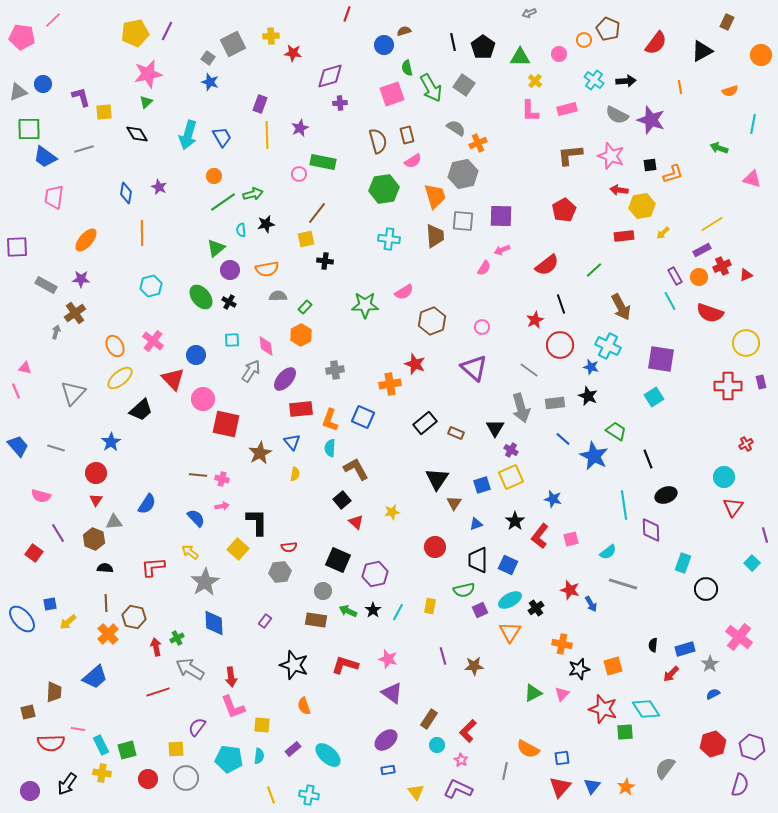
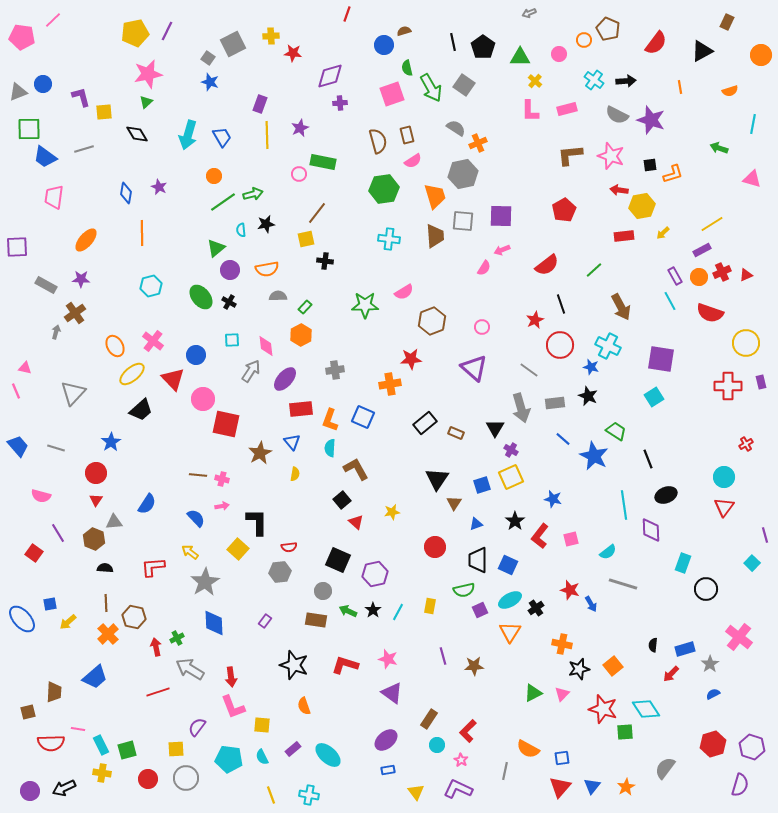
red cross at (722, 266): moved 6 px down
red star at (415, 364): moved 4 px left, 5 px up; rotated 25 degrees counterclockwise
yellow ellipse at (120, 378): moved 12 px right, 4 px up
red triangle at (733, 507): moved 9 px left
orange square at (613, 666): rotated 24 degrees counterclockwise
cyan semicircle at (259, 756): moved 3 px right, 1 px down; rotated 147 degrees clockwise
black arrow at (67, 784): moved 3 px left, 4 px down; rotated 30 degrees clockwise
